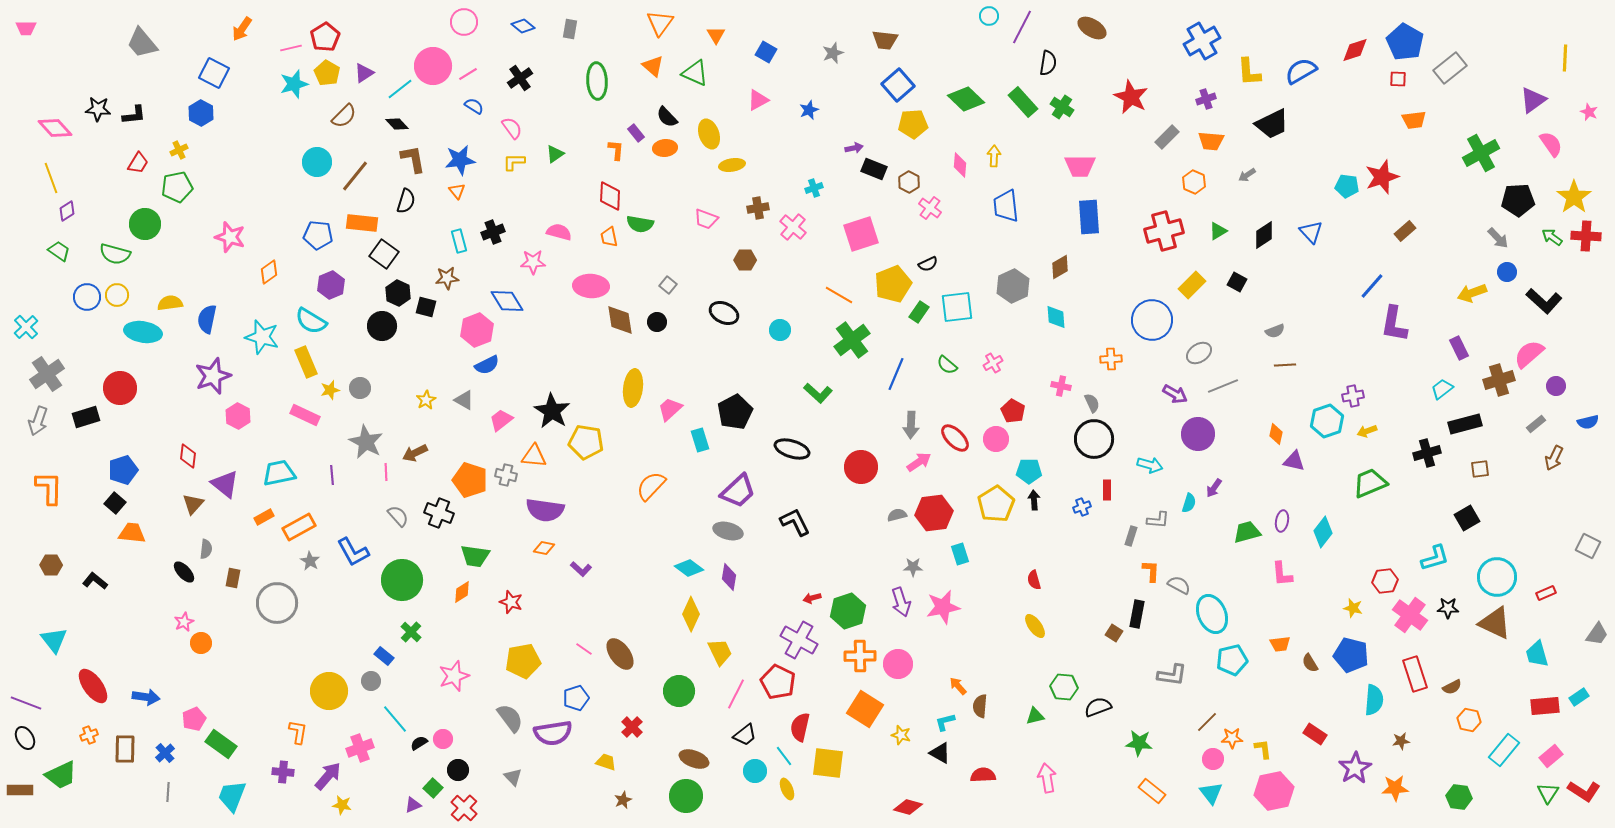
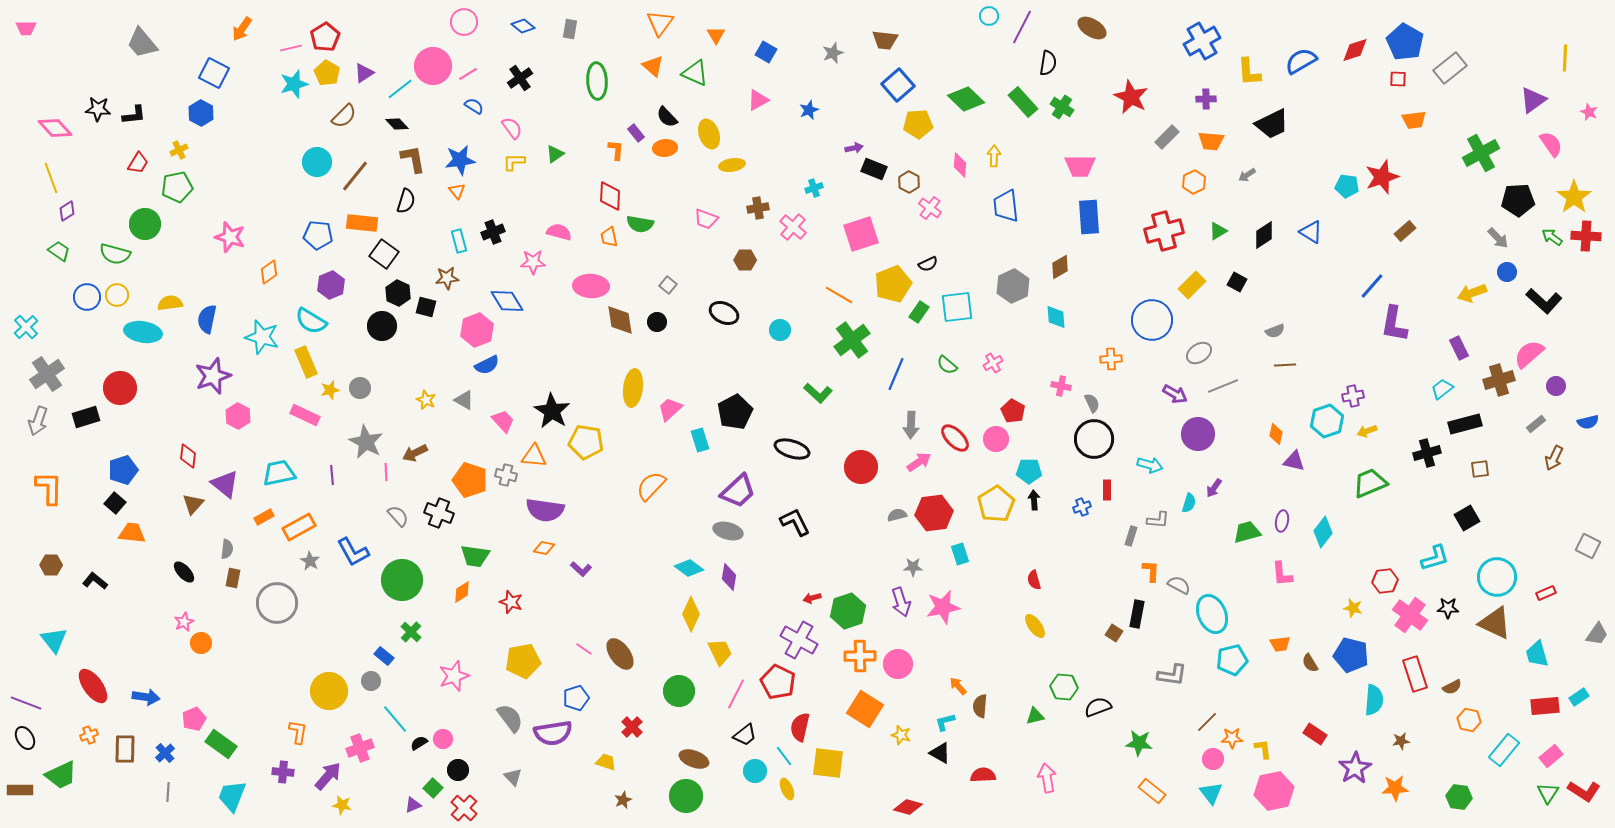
blue semicircle at (1301, 71): moved 10 px up
purple cross at (1206, 99): rotated 18 degrees clockwise
yellow pentagon at (913, 124): moved 5 px right
orange hexagon at (1194, 182): rotated 10 degrees clockwise
blue triangle at (1311, 232): rotated 15 degrees counterclockwise
yellow star at (426, 400): rotated 18 degrees counterclockwise
pink trapezoid at (501, 420): moved 2 px right, 1 px down; rotated 85 degrees clockwise
gray semicircle at (206, 549): moved 21 px right
